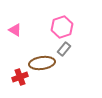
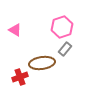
gray rectangle: moved 1 px right
